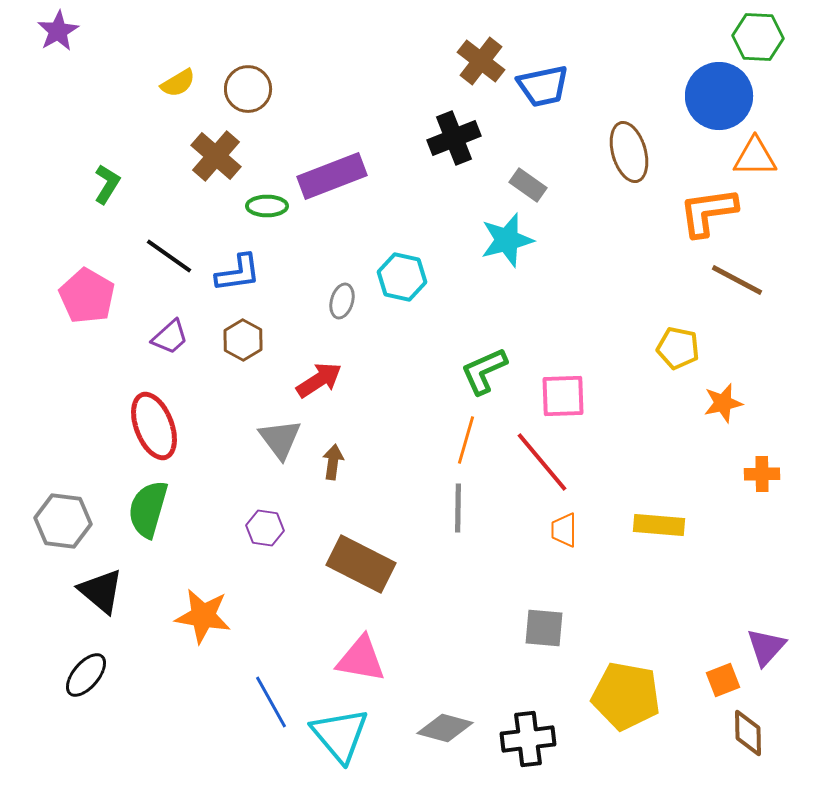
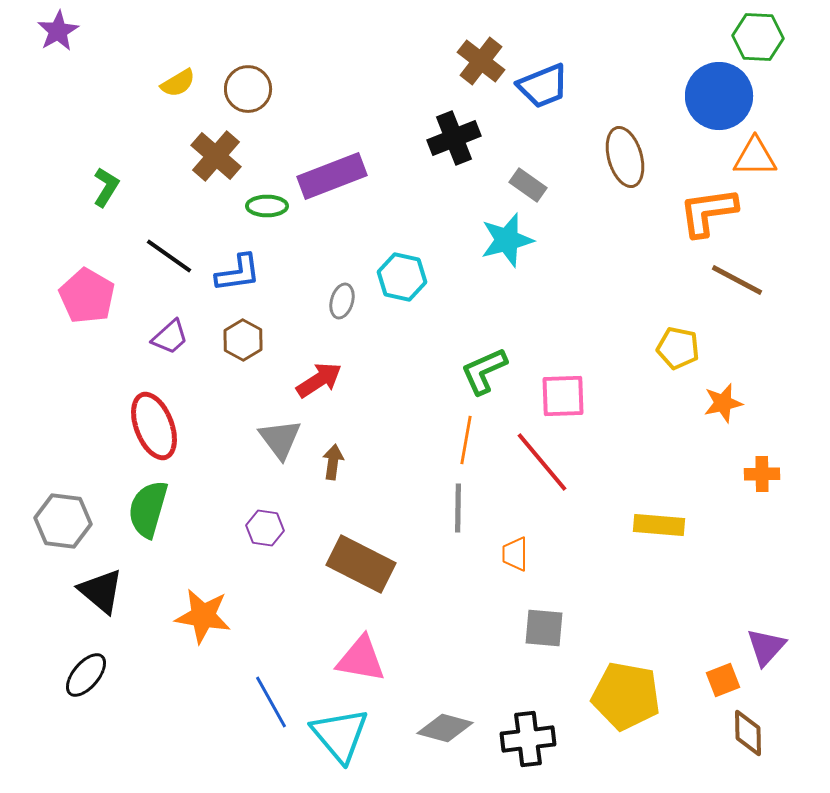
blue trapezoid at (543, 86): rotated 10 degrees counterclockwise
brown ellipse at (629, 152): moved 4 px left, 5 px down
green L-shape at (107, 184): moved 1 px left, 3 px down
orange line at (466, 440): rotated 6 degrees counterclockwise
orange trapezoid at (564, 530): moved 49 px left, 24 px down
